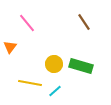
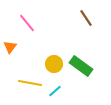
brown line: moved 2 px right, 4 px up
green rectangle: rotated 20 degrees clockwise
